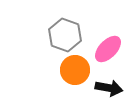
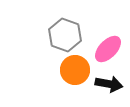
black arrow: moved 4 px up
